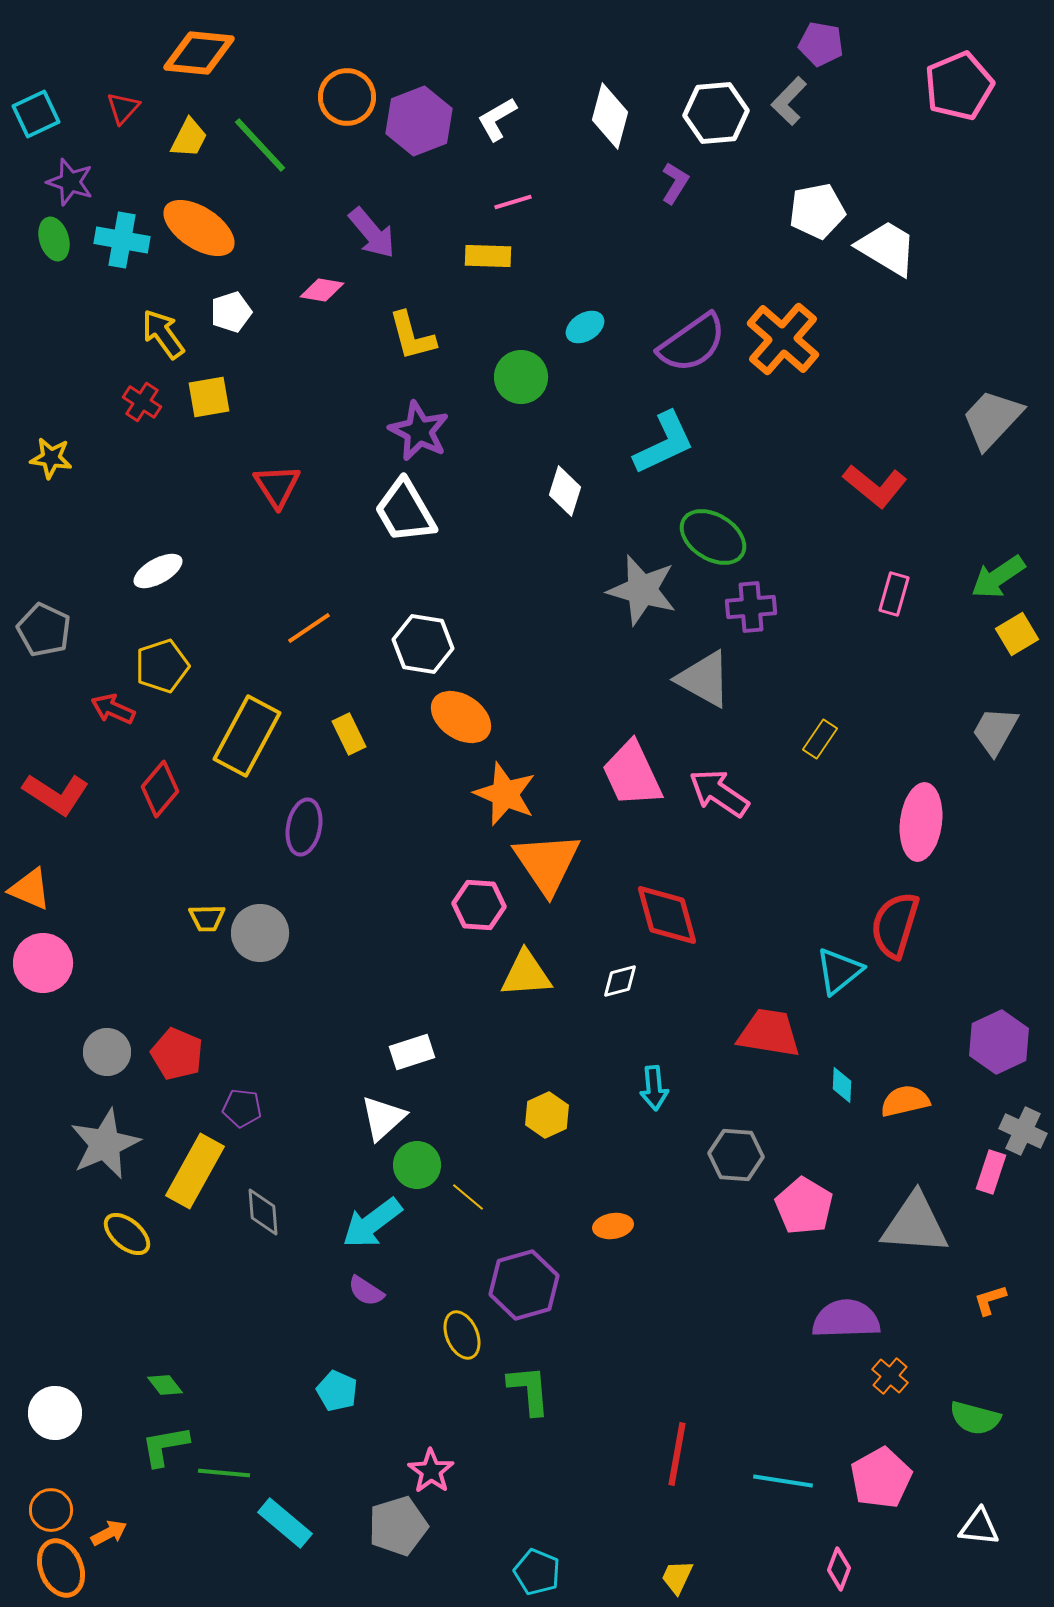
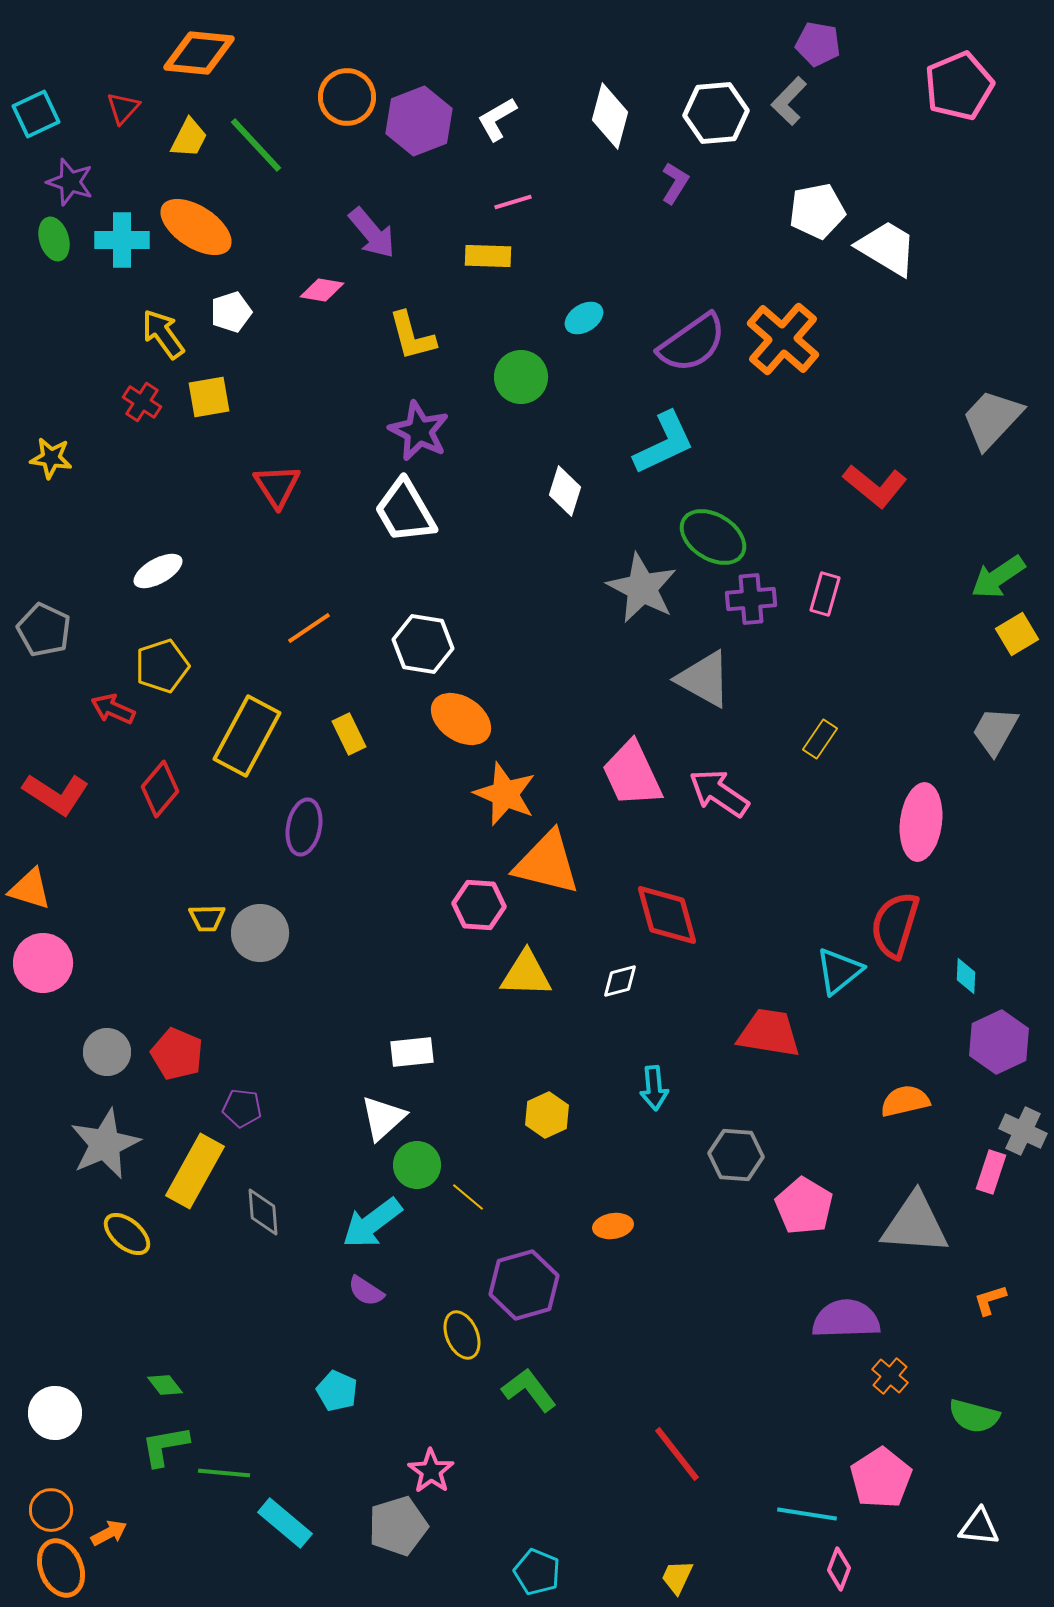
purple pentagon at (821, 44): moved 3 px left
green line at (260, 145): moved 4 px left
orange ellipse at (199, 228): moved 3 px left, 1 px up
cyan cross at (122, 240): rotated 10 degrees counterclockwise
cyan ellipse at (585, 327): moved 1 px left, 9 px up
gray star at (642, 590): moved 2 px up; rotated 12 degrees clockwise
pink rectangle at (894, 594): moved 69 px left
purple cross at (751, 607): moved 8 px up
orange ellipse at (461, 717): moved 2 px down
orange triangle at (547, 863): rotated 42 degrees counterclockwise
orange triangle at (30, 889): rotated 6 degrees counterclockwise
yellow triangle at (526, 974): rotated 6 degrees clockwise
white rectangle at (412, 1052): rotated 12 degrees clockwise
cyan diamond at (842, 1085): moved 124 px right, 109 px up
green L-shape at (529, 1390): rotated 32 degrees counterclockwise
green semicircle at (975, 1418): moved 1 px left, 2 px up
red line at (677, 1454): rotated 48 degrees counterclockwise
pink pentagon at (881, 1478): rotated 4 degrees counterclockwise
cyan line at (783, 1481): moved 24 px right, 33 px down
